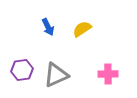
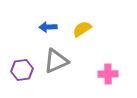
blue arrow: rotated 114 degrees clockwise
gray triangle: moved 14 px up
